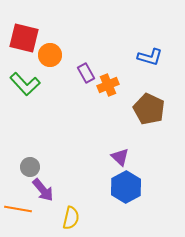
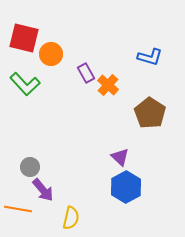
orange circle: moved 1 px right, 1 px up
orange cross: rotated 25 degrees counterclockwise
brown pentagon: moved 1 px right, 4 px down; rotated 8 degrees clockwise
